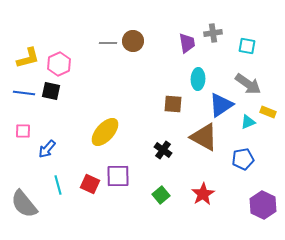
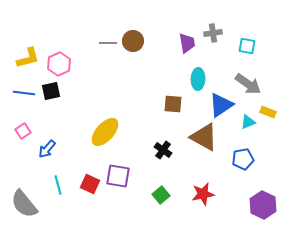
black square: rotated 24 degrees counterclockwise
pink square: rotated 35 degrees counterclockwise
purple square: rotated 10 degrees clockwise
red star: rotated 20 degrees clockwise
